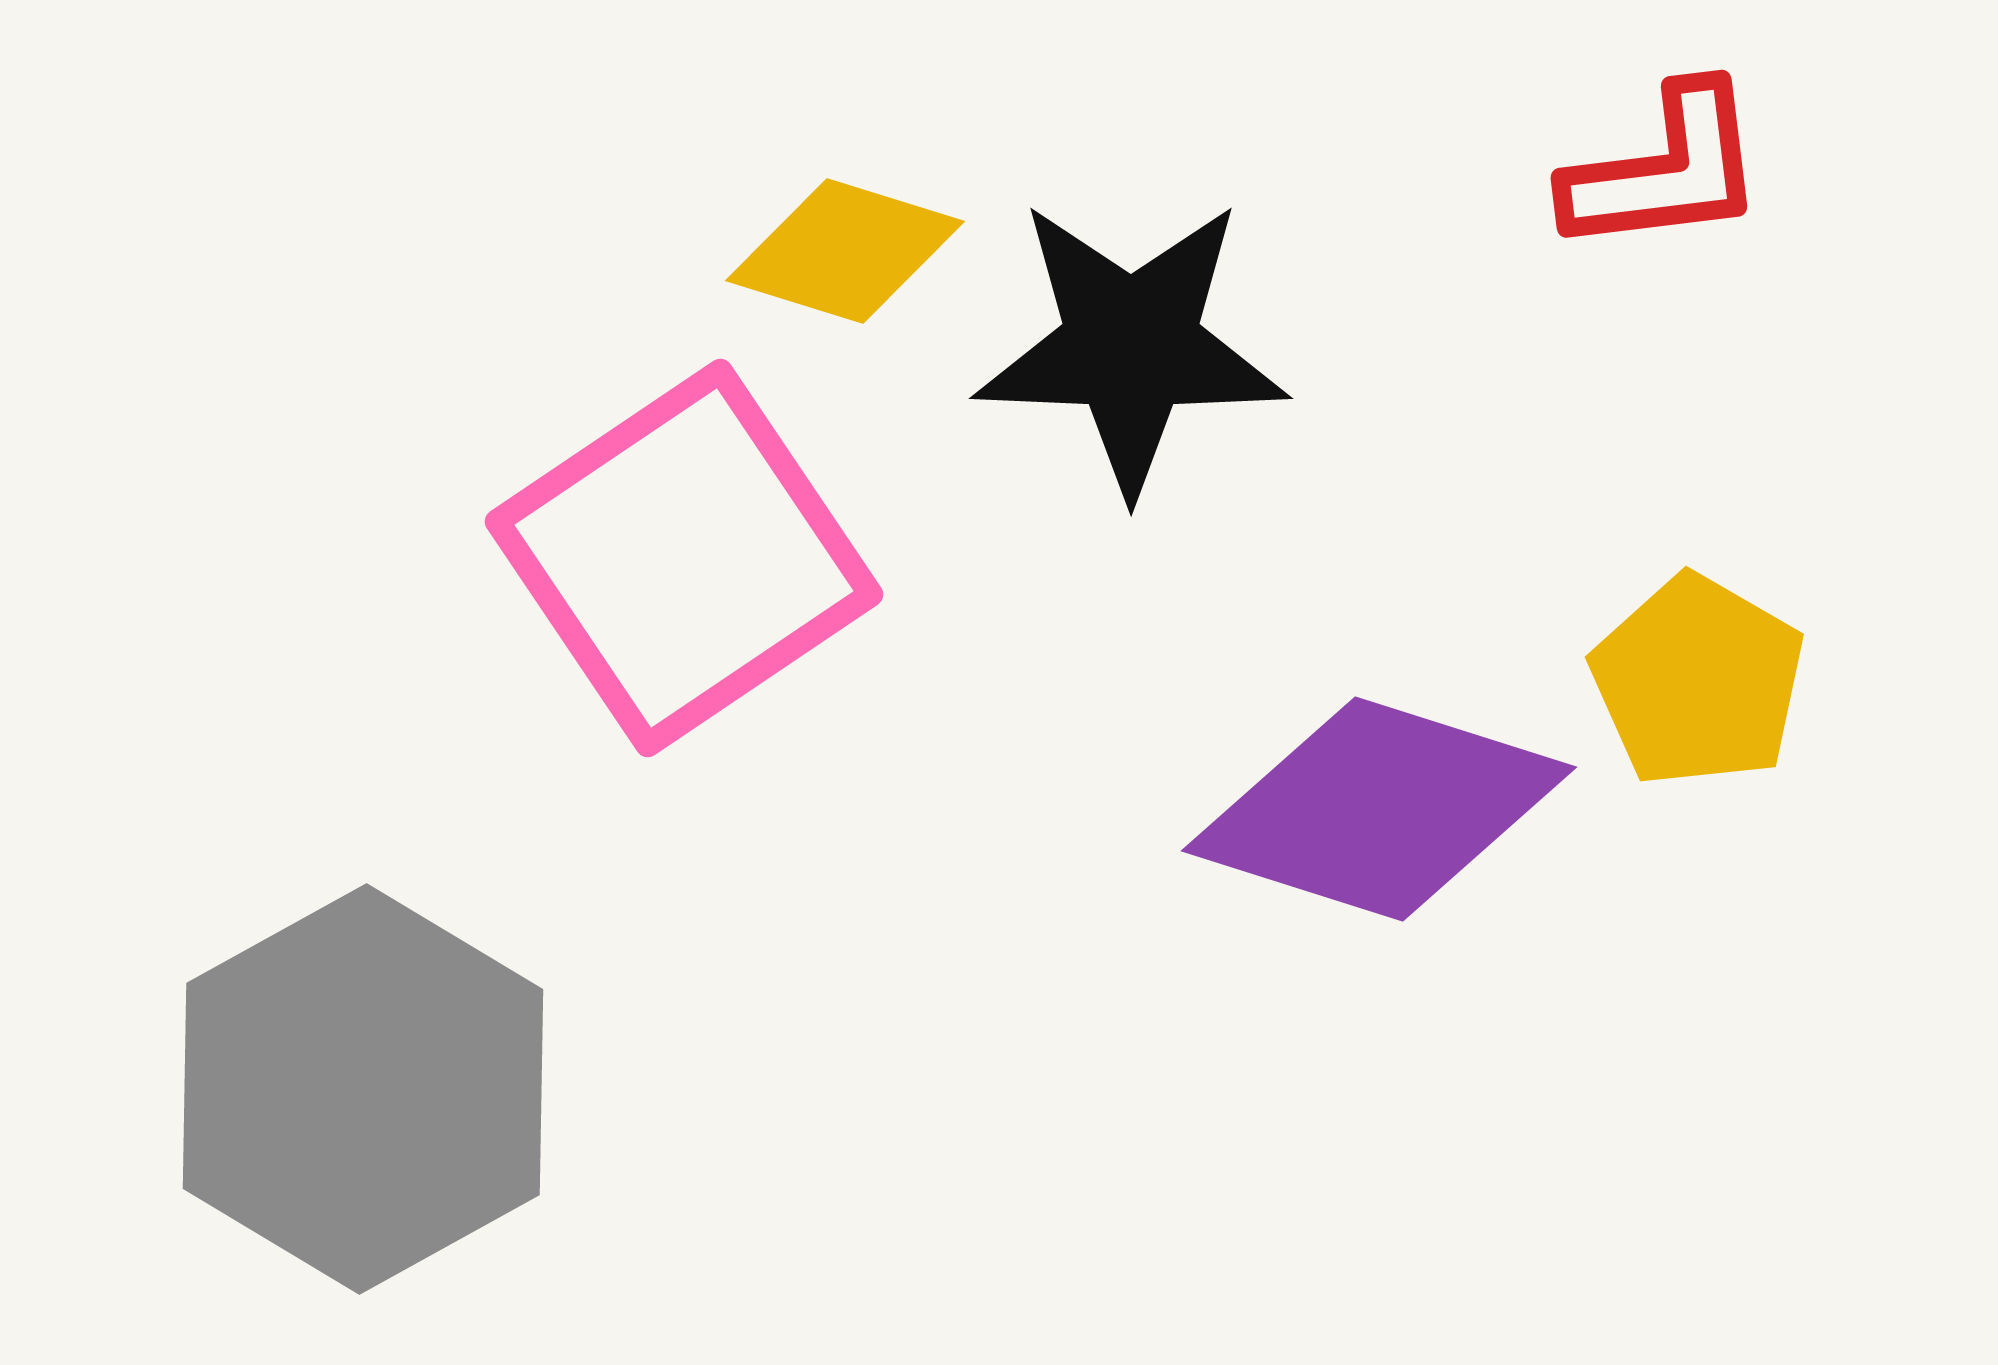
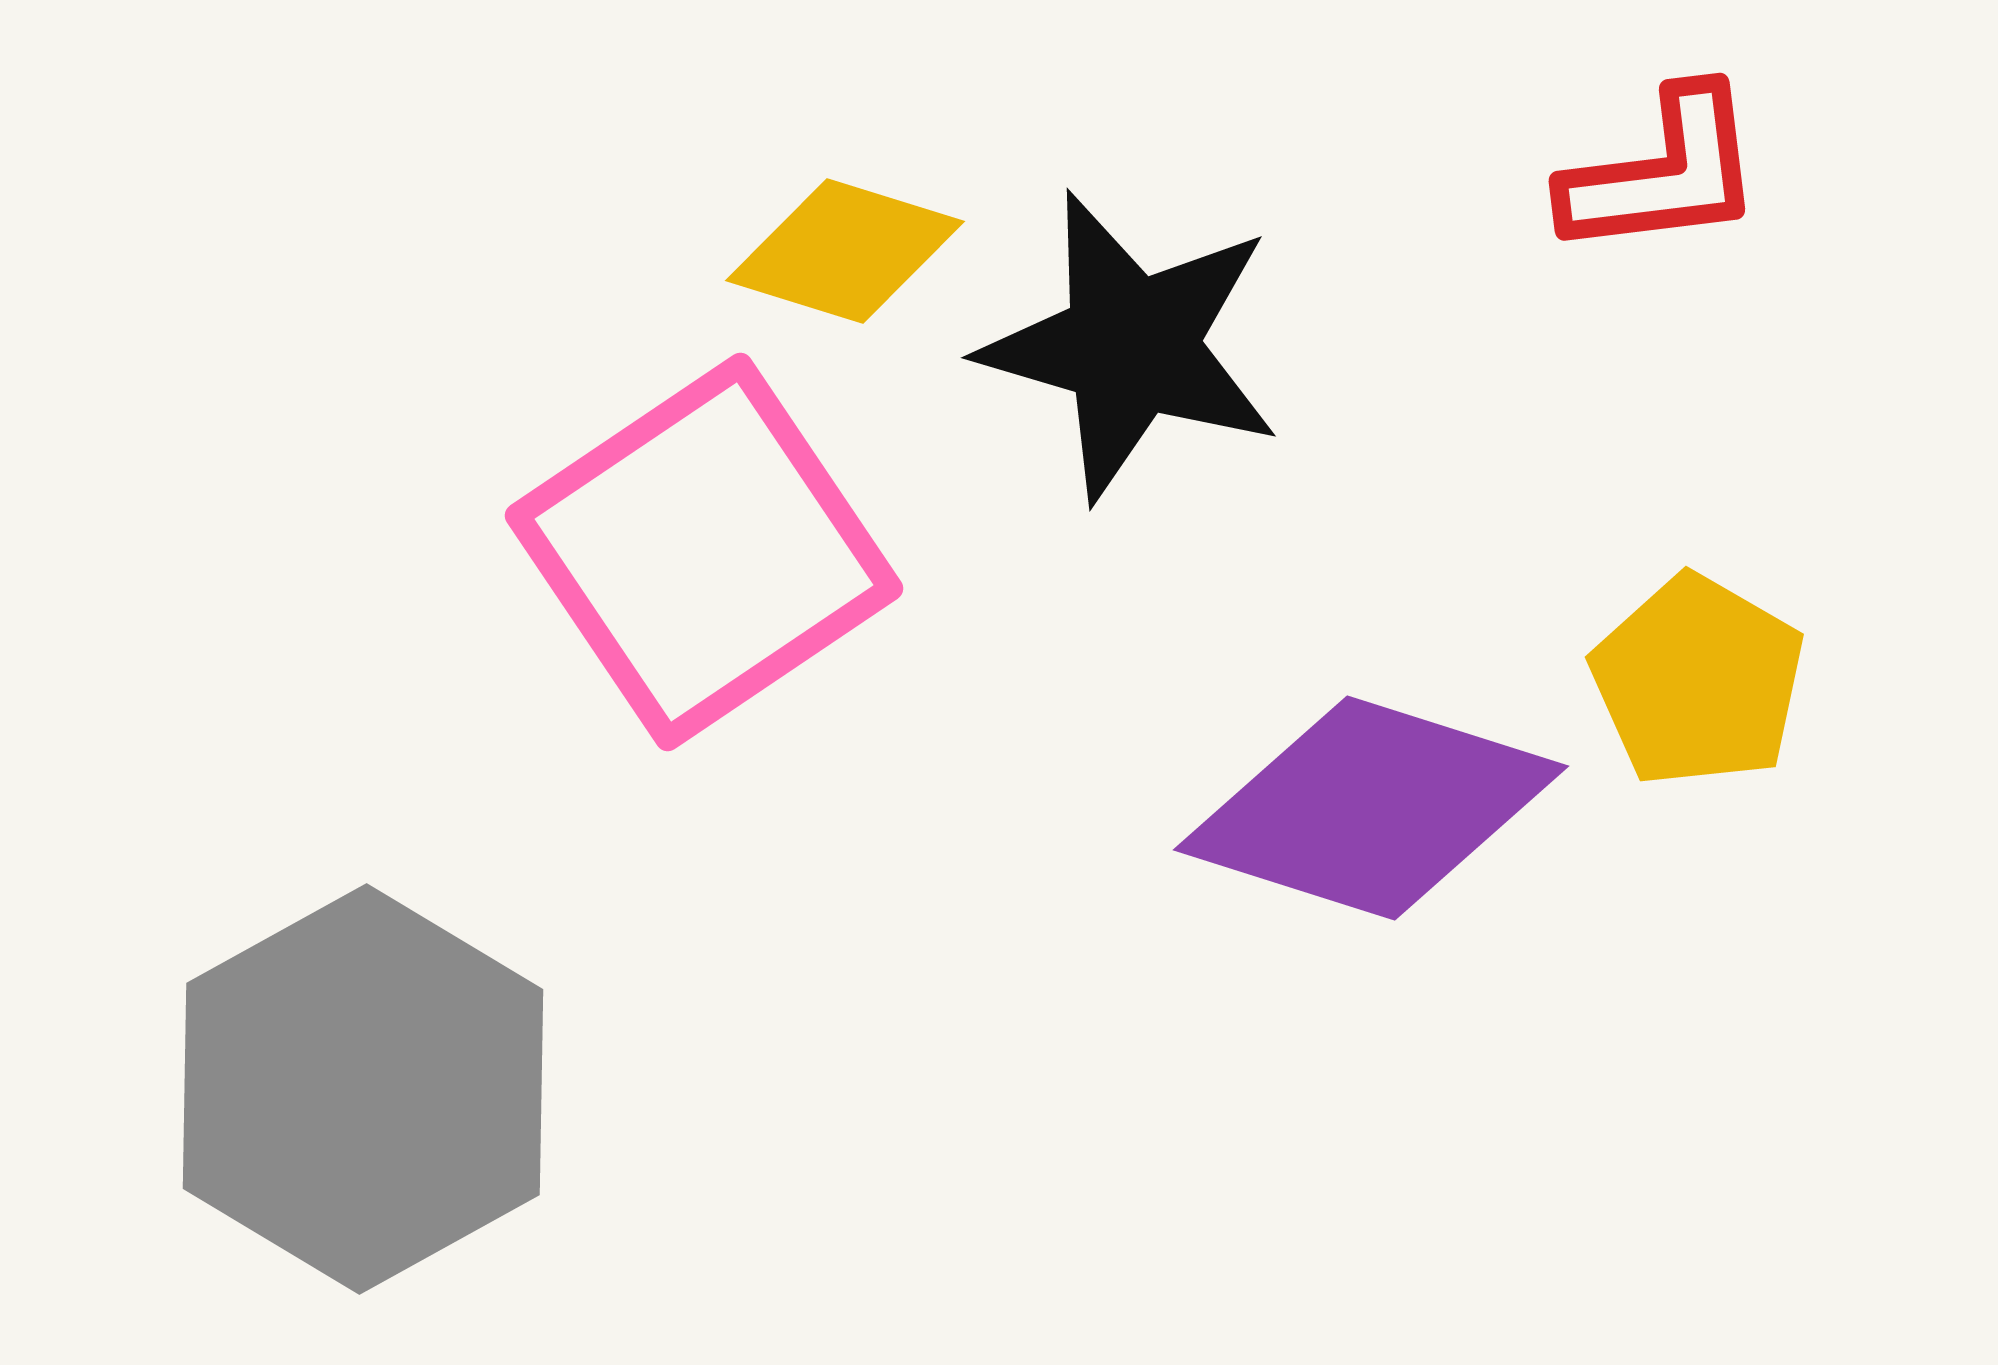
red L-shape: moved 2 px left, 3 px down
black star: rotated 14 degrees clockwise
pink square: moved 20 px right, 6 px up
purple diamond: moved 8 px left, 1 px up
